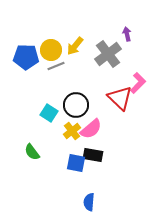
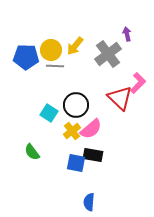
gray line: moved 1 px left; rotated 24 degrees clockwise
